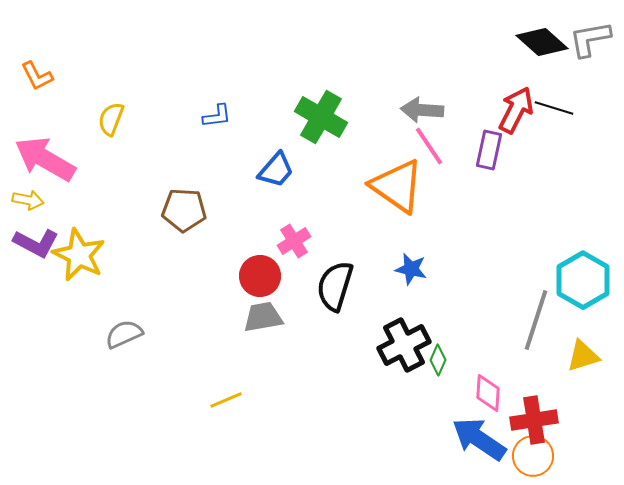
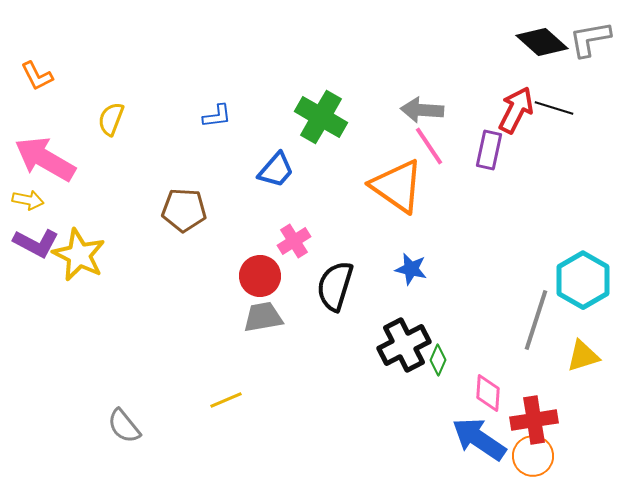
gray semicircle: moved 92 px down; rotated 105 degrees counterclockwise
